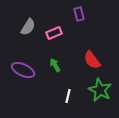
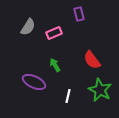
purple ellipse: moved 11 px right, 12 px down
